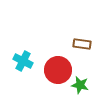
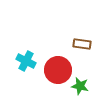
cyan cross: moved 3 px right
green star: moved 1 px down
